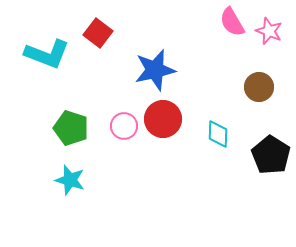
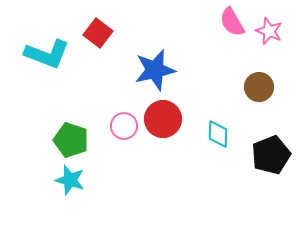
green pentagon: moved 12 px down
black pentagon: rotated 18 degrees clockwise
